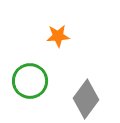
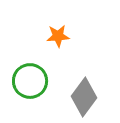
gray diamond: moved 2 px left, 2 px up
